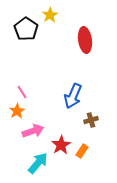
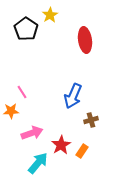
orange star: moved 6 px left; rotated 28 degrees clockwise
pink arrow: moved 1 px left, 2 px down
